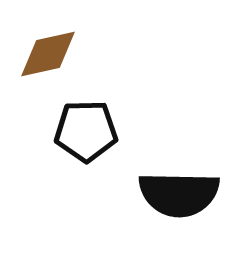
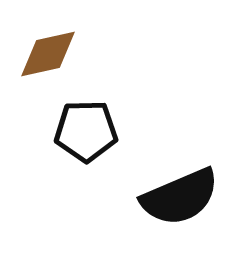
black semicircle: moved 1 px right, 3 px down; rotated 24 degrees counterclockwise
